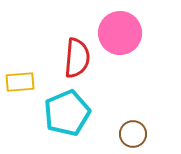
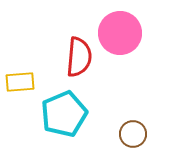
red semicircle: moved 2 px right, 1 px up
cyan pentagon: moved 3 px left, 1 px down
